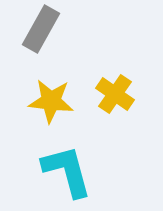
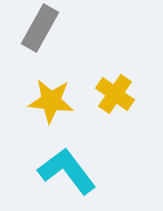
gray rectangle: moved 1 px left, 1 px up
cyan L-shape: rotated 22 degrees counterclockwise
